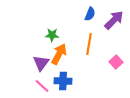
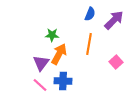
pink line: moved 2 px left, 1 px up
